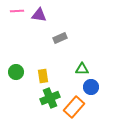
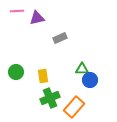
purple triangle: moved 2 px left, 3 px down; rotated 21 degrees counterclockwise
blue circle: moved 1 px left, 7 px up
